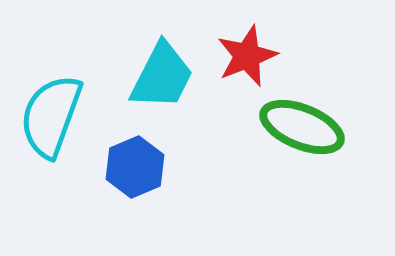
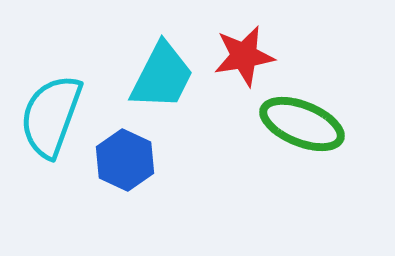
red star: moved 3 px left; rotated 12 degrees clockwise
green ellipse: moved 3 px up
blue hexagon: moved 10 px left, 7 px up; rotated 12 degrees counterclockwise
